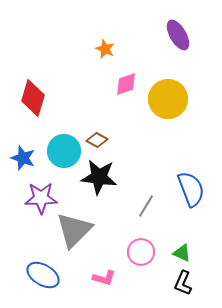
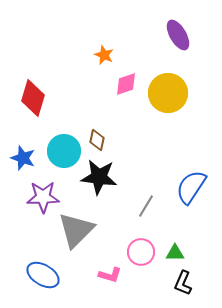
orange star: moved 1 px left, 6 px down
yellow circle: moved 6 px up
brown diamond: rotated 75 degrees clockwise
blue semicircle: moved 2 px up; rotated 126 degrees counterclockwise
purple star: moved 2 px right, 1 px up
gray triangle: moved 2 px right
green triangle: moved 7 px left; rotated 24 degrees counterclockwise
pink L-shape: moved 6 px right, 3 px up
